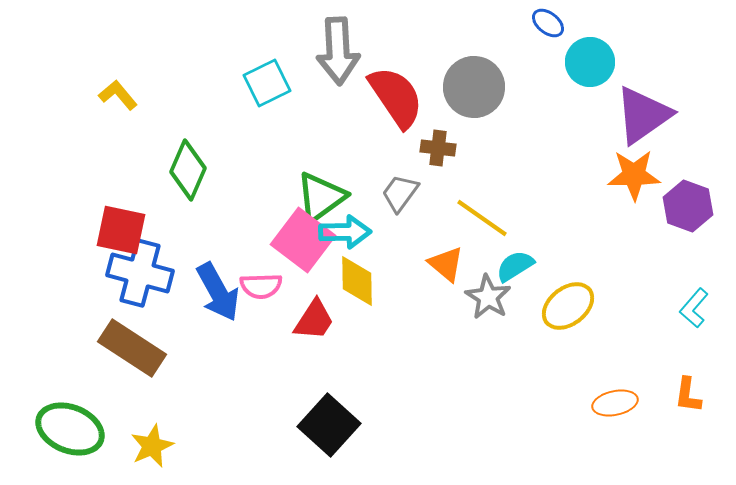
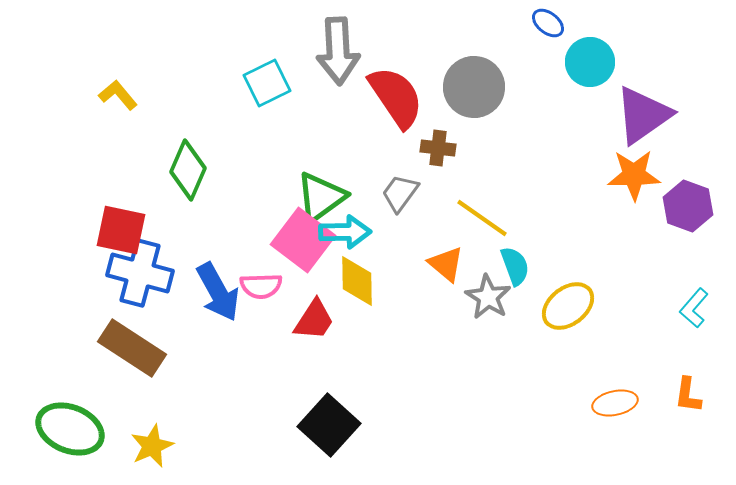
cyan semicircle: rotated 102 degrees clockwise
